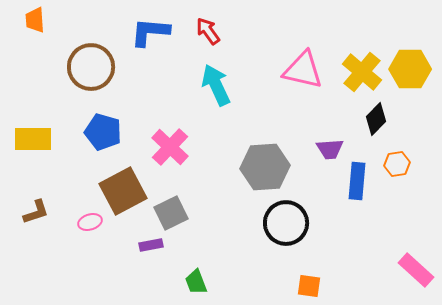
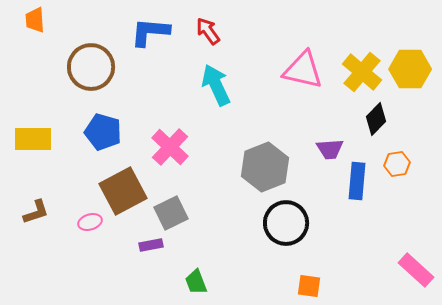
gray hexagon: rotated 18 degrees counterclockwise
